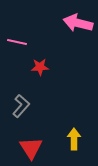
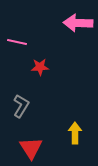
pink arrow: rotated 12 degrees counterclockwise
gray L-shape: rotated 10 degrees counterclockwise
yellow arrow: moved 1 px right, 6 px up
